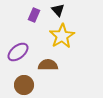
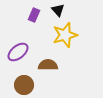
yellow star: moved 3 px right, 1 px up; rotated 15 degrees clockwise
